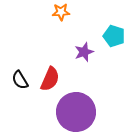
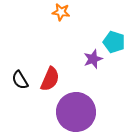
orange star: rotated 12 degrees clockwise
cyan pentagon: moved 6 px down
purple star: moved 9 px right, 7 px down
